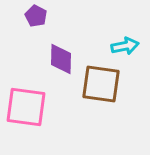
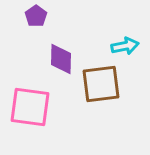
purple pentagon: rotated 10 degrees clockwise
brown square: rotated 15 degrees counterclockwise
pink square: moved 4 px right
